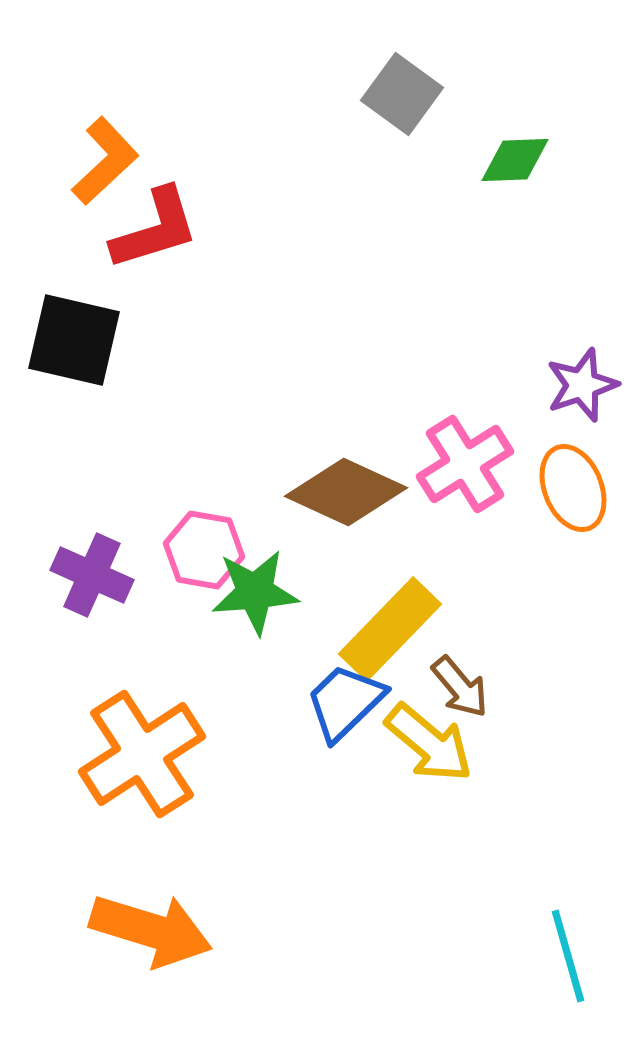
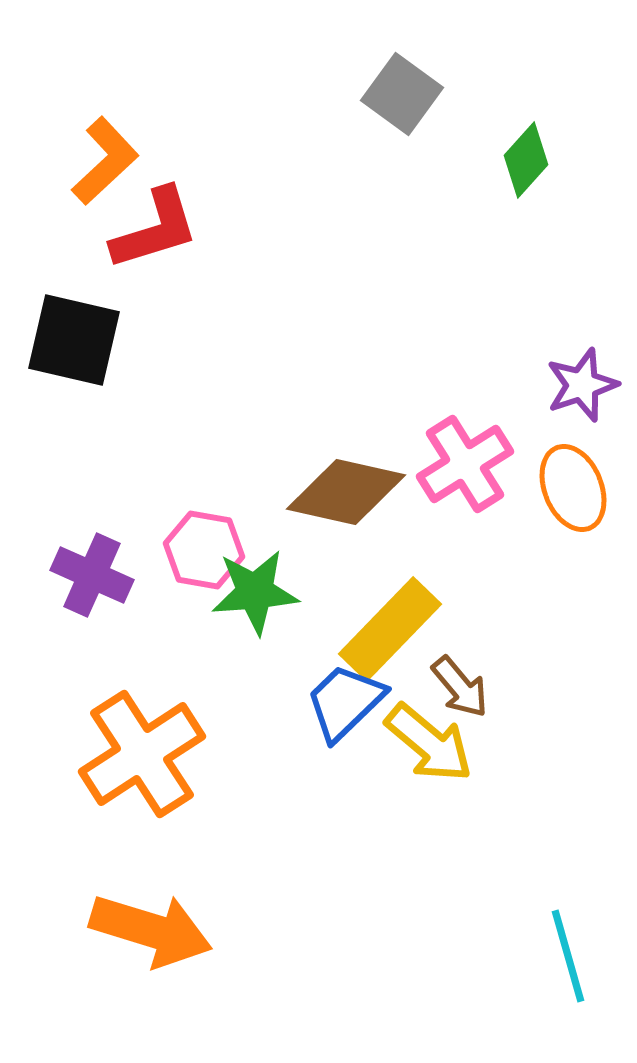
green diamond: moved 11 px right; rotated 46 degrees counterclockwise
brown diamond: rotated 12 degrees counterclockwise
